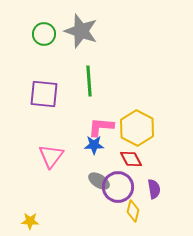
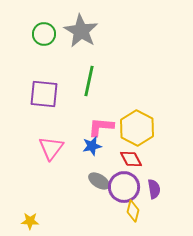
gray star: rotated 12 degrees clockwise
green line: rotated 16 degrees clockwise
blue star: moved 2 px left, 1 px down; rotated 12 degrees counterclockwise
pink triangle: moved 8 px up
purple circle: moved 6 px right
